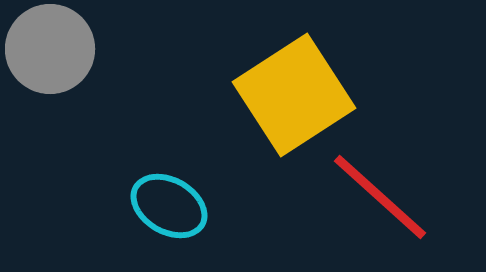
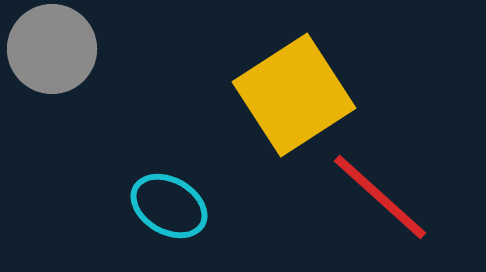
gray circle: moved 2 px right
